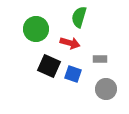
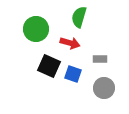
gray circle: moved 2 px left, 1 px up
